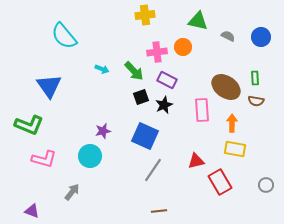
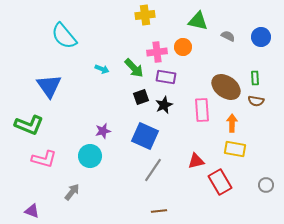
green arrow: moved 3 px up
purple rectangle: moved 1 px left, 3 px up; rotated 18 degrees counterclockwise
